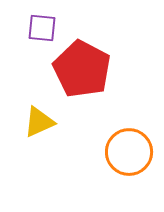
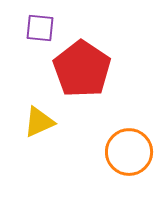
purple square: moved 2 px left
red pentagon: rotated 6 degrees clockwise
